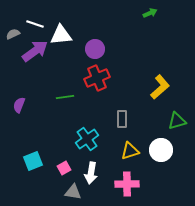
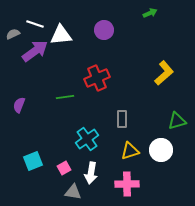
purple circle: moved 9 px right, 19 px up
yellow L-shape: moved 4 px right, 14 px up
